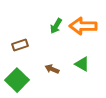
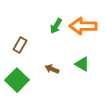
brown rectangle: rotated 42 degrees counterclockwise
